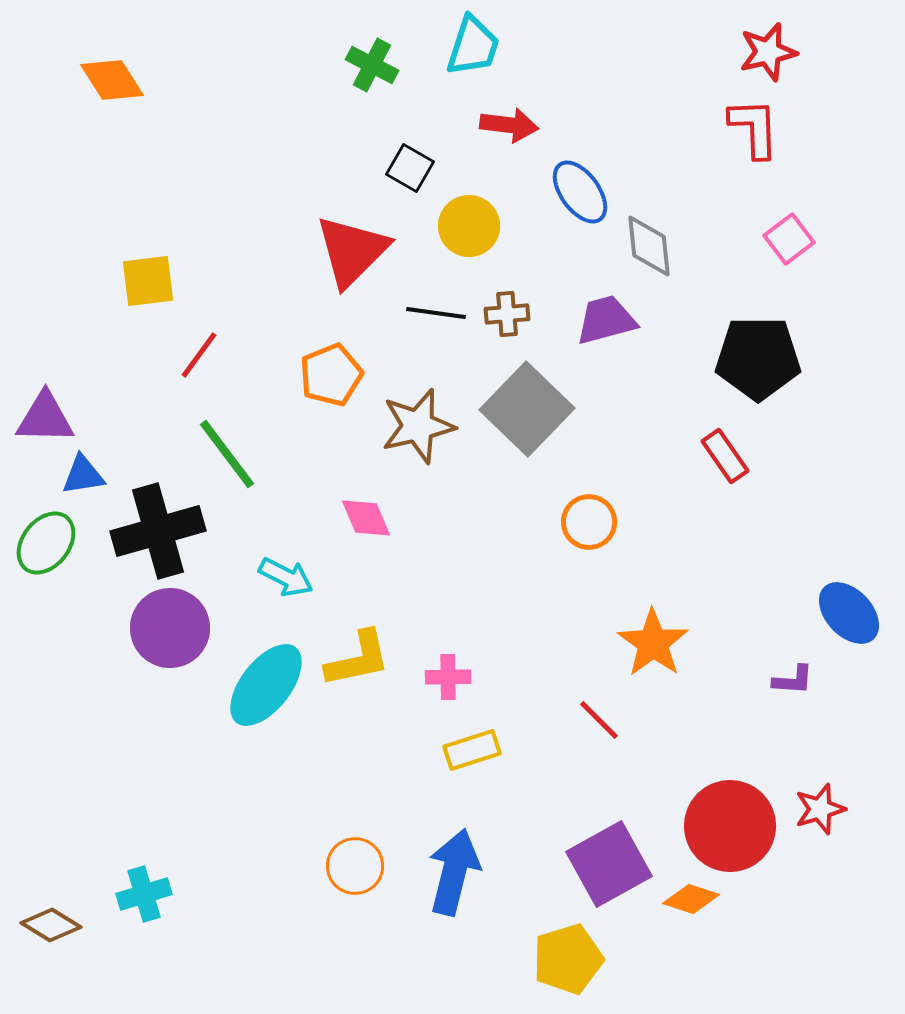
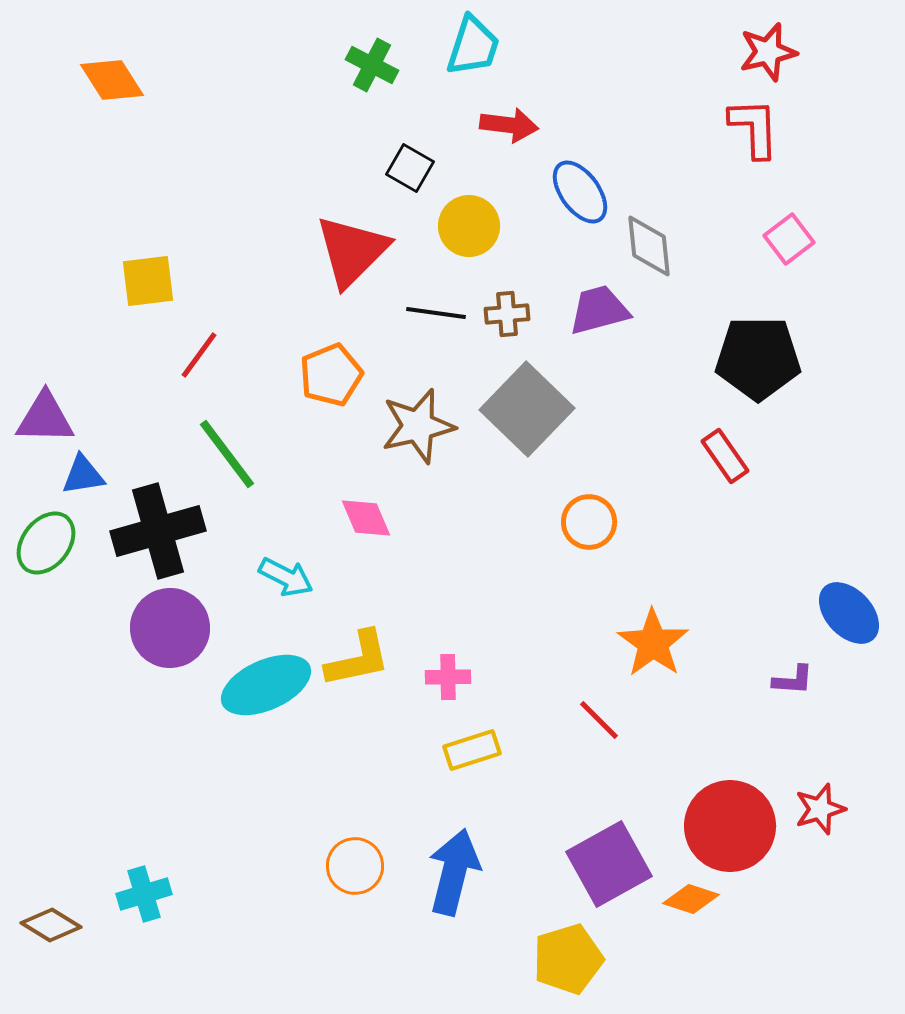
purple trapezoid at (606, 320): moved 7 px left, 10 px up
cyan ellipse at (266, 685): rotated 28 degrees clockwise
